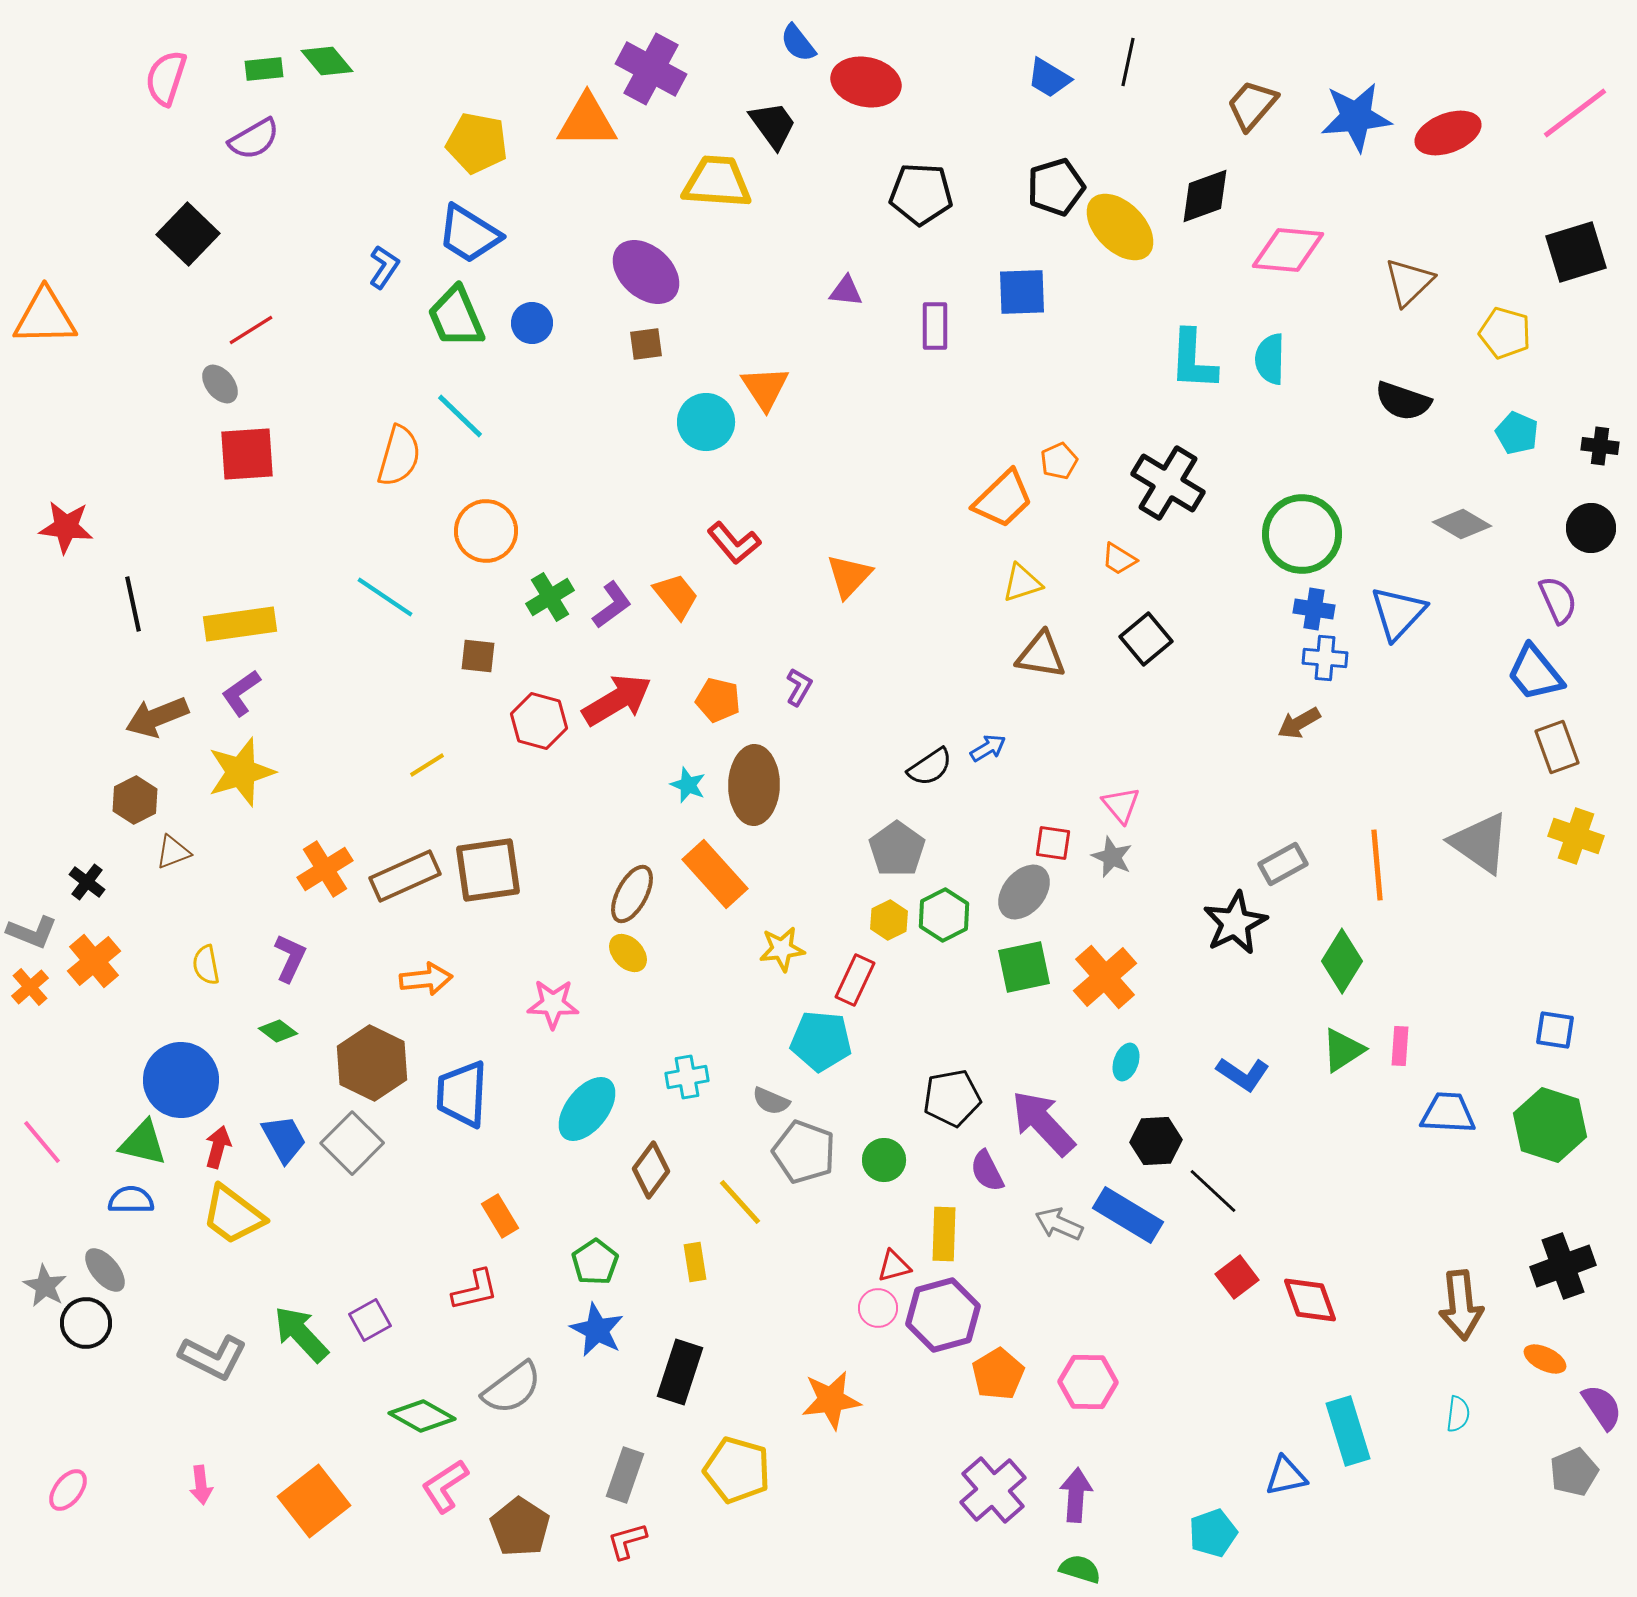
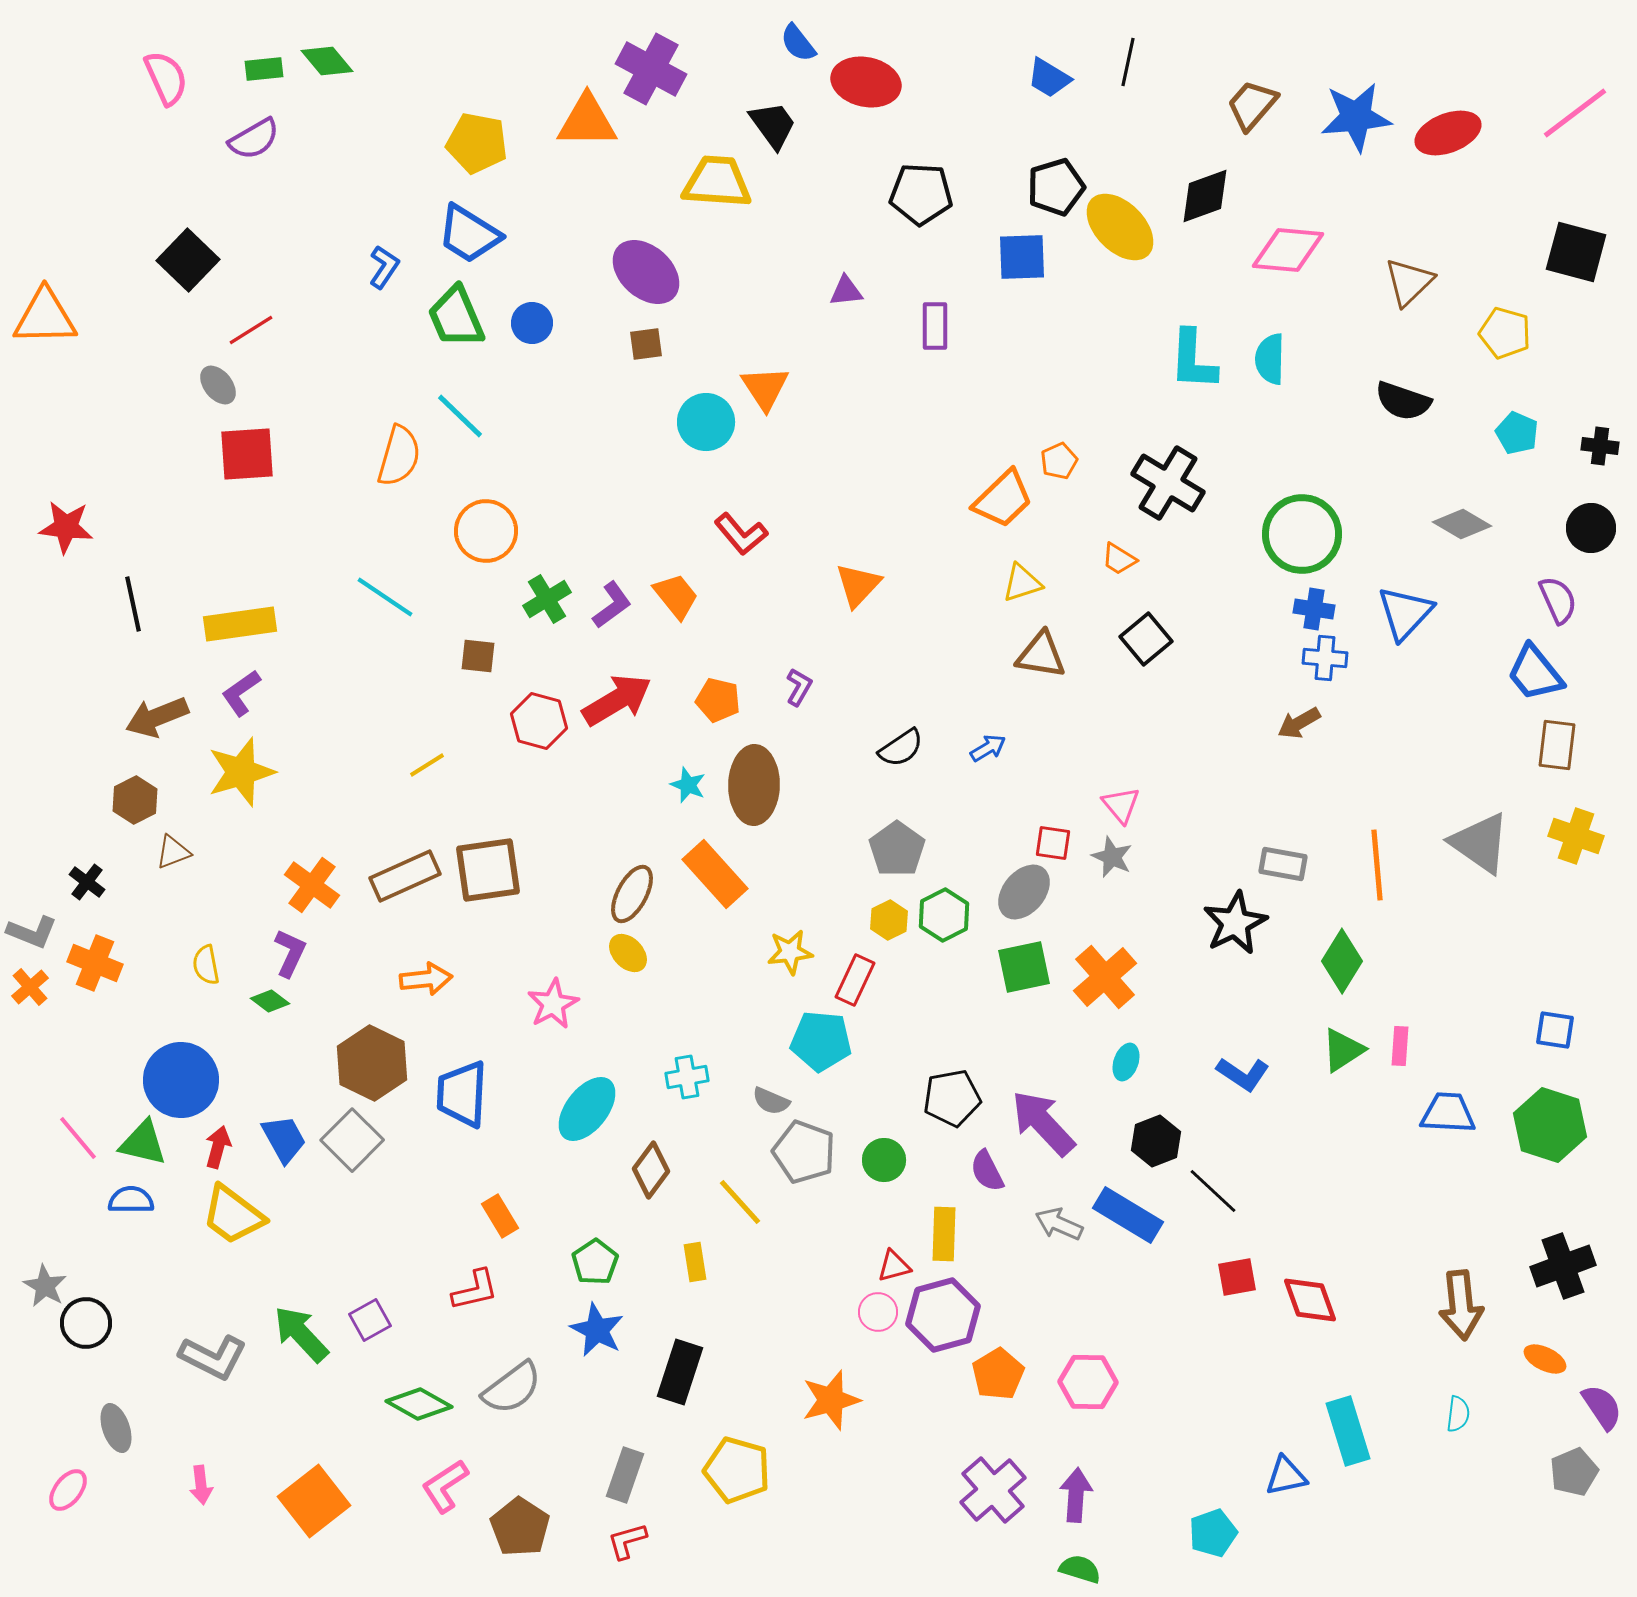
pink semicircle at (166, 78): rotated 138 degrees clockwise
black square at (188, 234): moved 26 px down
black square at (1576, 252): rotated 32 degrees clockwise
purple triangle at (846, 291): rotated 12 degrees counterclockwise
blue square at (1022, 292): moved 35 px up
gray ellipse at (220, 384): moved 2 px left, 1 px down
red L-shape at (734, 543): moved 7 px right, 9 px up
orange triangle at (849, 576): moved 9 px right, 9 px down
green cross at (550, 597): moved 3 px left, 2 px down
blue triangle at (1398, 613): moved 7 px right
brown rectangle at (1557, 747): moved 2 px up; rotated 27 degrees clockwise
black semicircle at (930, 767): moved 29 px left, 19 px up
gray rectangle at (1283, 864): rotated 39 degrees clockwise
orange cross at (325, 869): moved 13 px left, 16 px down; rotated 22 degrees counterclockwise
yellow star at (782, 949): moved 8 px right, 3 px down
purple L-shape at (290, 958): moved 5 px up
orange cross at (94, 961): moved 1 px right, 2 px down; rotated 28 degrees counterclockwise
pink star at (553, 1004): rotated 30 degrees counterclockwise
green diamond at (278, 1031): moved 8 px left, 30 px up
black hexagon at (1156, 1141): rotated 18 degrees counterclockwise
pink line at (42, 1142): moved 36 px right, 4 px up
gray square at (352, 1143): moved 3 px up
gray ellipse at (105, 1270): moved 11 px right, 158 px down; rotated 21 degrees clockwise
red square at (1237, 1277): rotated 27 degrees clockwise
pink circle at (878, 1308): moved 4 px down
orange star at (831, 1400): rotated 8 degrees counterclockwise
green diamond at (422, 1416): moved 3 px left, 12 px up
